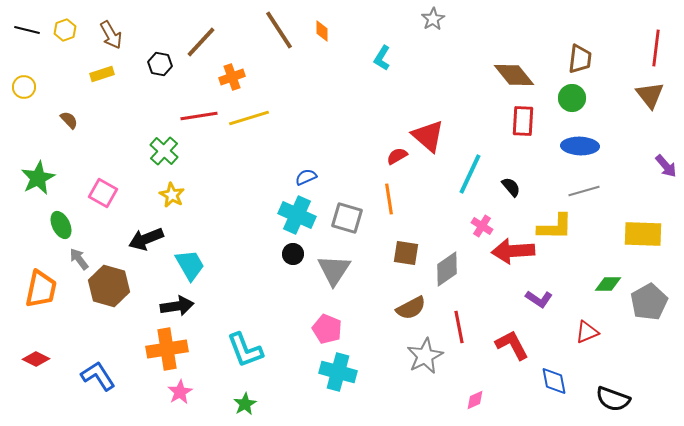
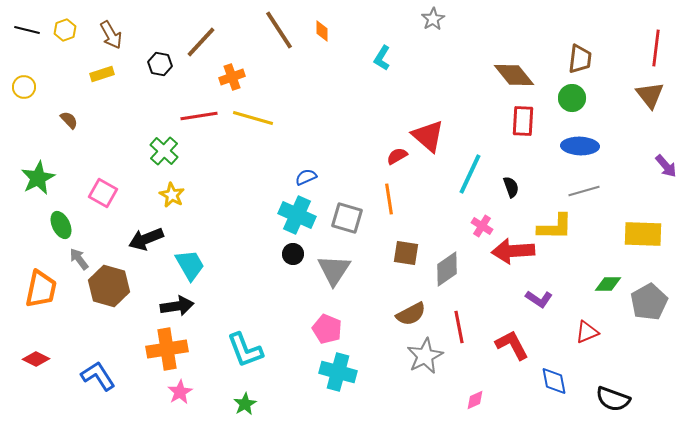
yellow line at (249, 118): moved 4 px right; rotated 33 degrees clockwise
black semicircle at (511, 187): rotated 20 degrees clockwise
brown semicircle at (411, 308): moved 6 px down
